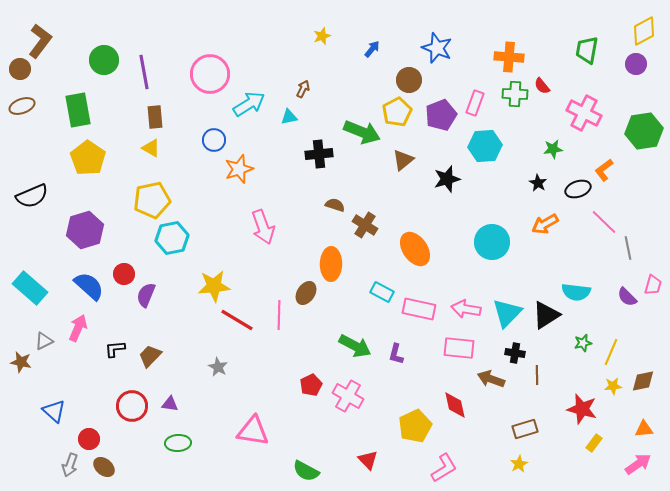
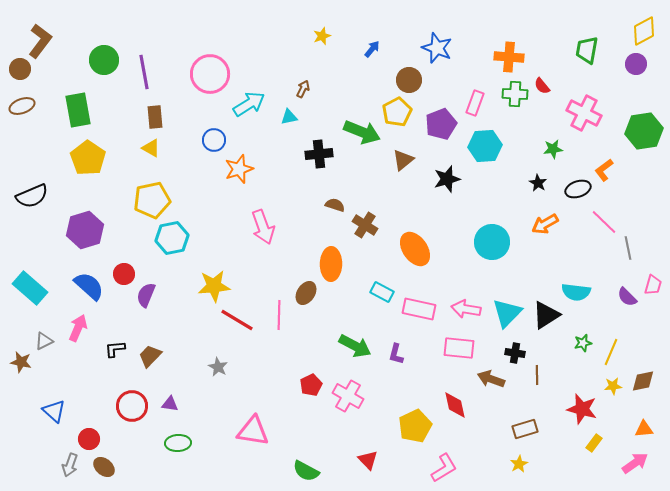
purple pentagon at (441, 115): moved 9 px down
pink arrow at (638, 464): moved 3 px left, 1 px up
